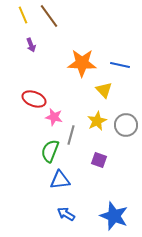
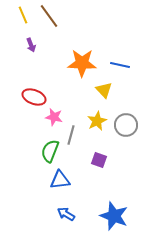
red ellipse: moved 2 px up
